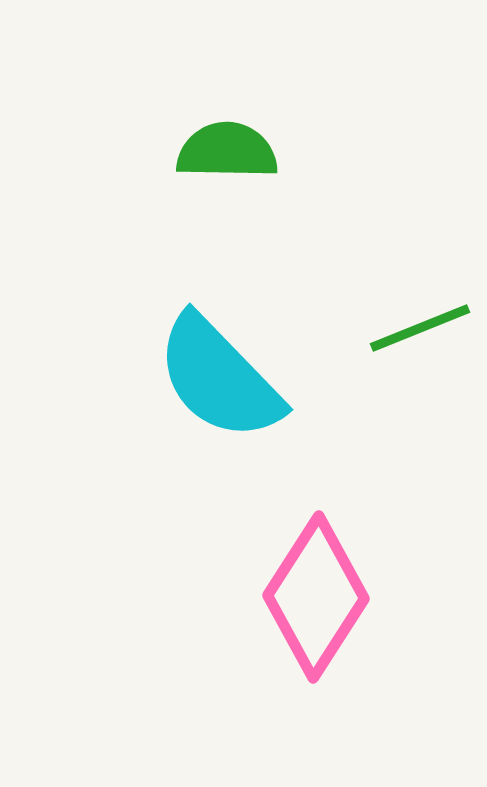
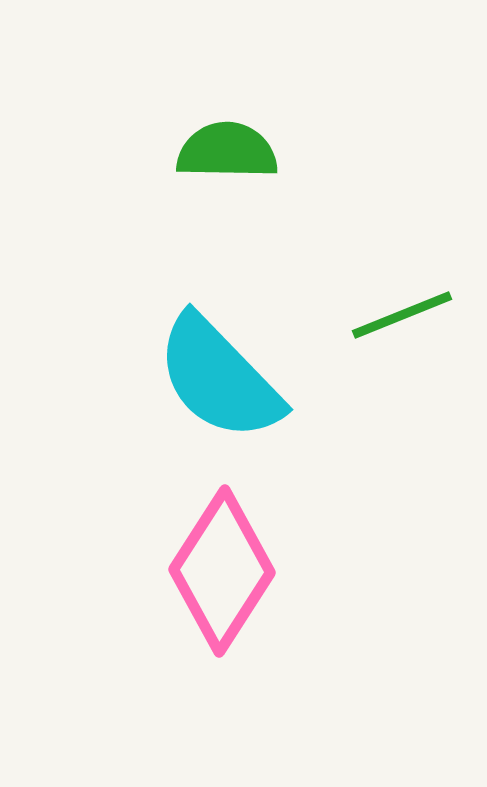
green line: moved 18 px left, 13 px up
pink diamond: moved 94 px left, 26 px up
